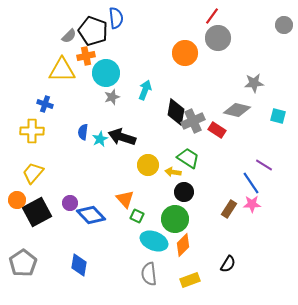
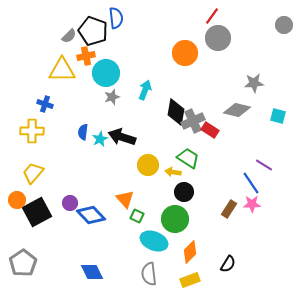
red rectangle at (217, 130): moved 7 px left
orange diamond at (183, 245): moved 7 px right, 7 px down
blue diamond at (79, 265): moved 13 px right, 7 px down; rotated 35 degrees counterclockwise
